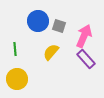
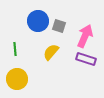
pink arrow: moved 1 px right
purple rectangle: rotated 30 degrees counterclockwise
